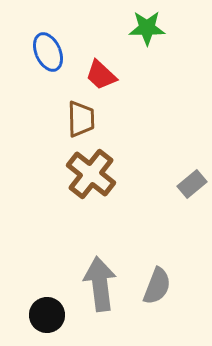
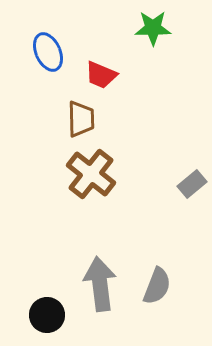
green star: moved 6 px right
red trapezoid: rotated 20 degrees counterclockwise
